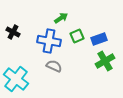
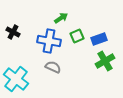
gray semicircle: moved 1 px left, 1 px down
